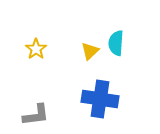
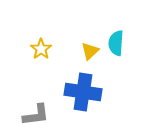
yellow star: moved 5 px right
blue cross: moved 17 px left, 7 px up
